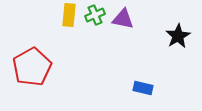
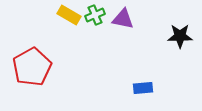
yellow rectangle: rotated 65 degrees counterclockwise
black star: moved 2 px right; rotated 30 degrees clockwise
blue rectangle: rotated 18 degrees counterclockwise
